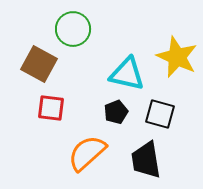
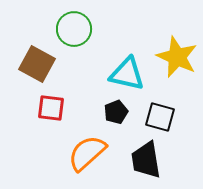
green circle: moved 1 px right
brown square: moved 2 px left
black square: moved 3 px down
